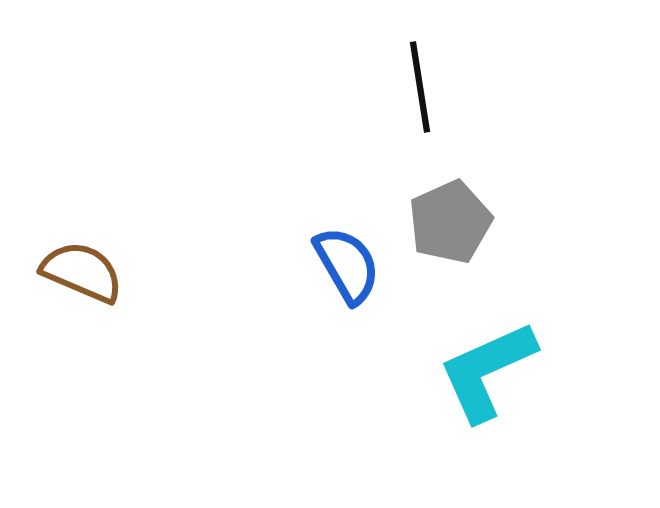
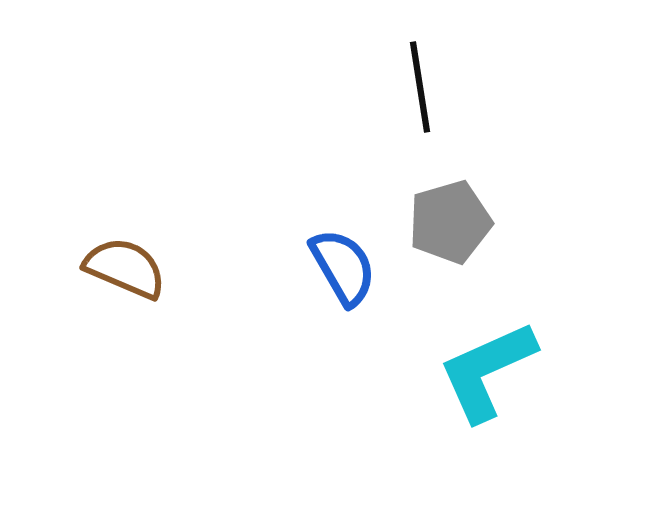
gray pentagon: rotated 8 degrees clockwise
blue semicircle: moved 4 px left, 2 px down
brown semicircle: moved 43 px right, 4 px up
